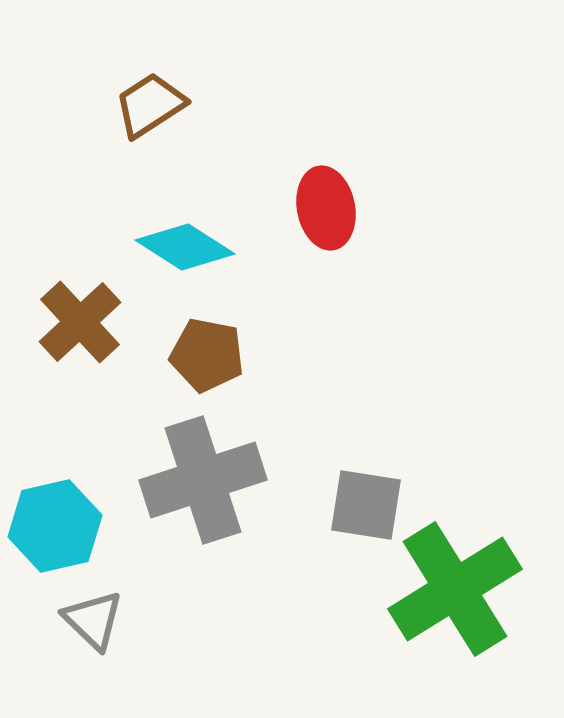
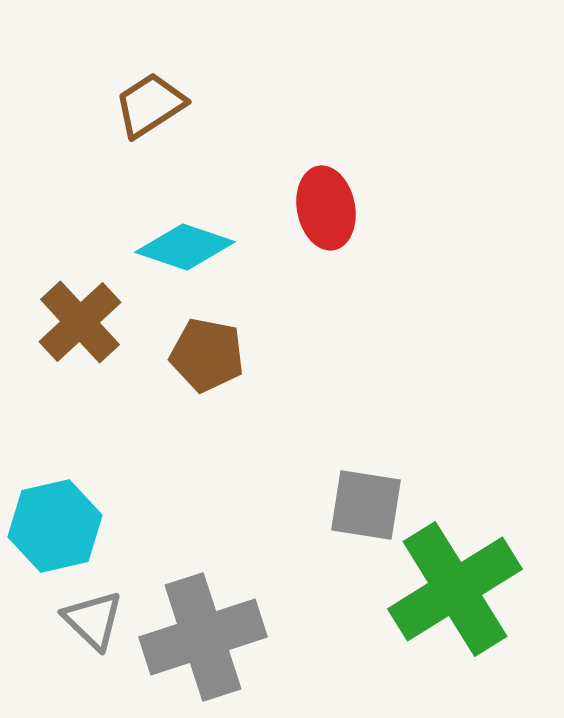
cyan diamond: rotated 14 degrees counterclockwise
gray cross: moved 157 px down
